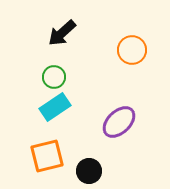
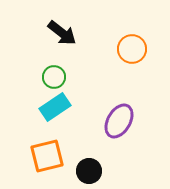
black arrow: rotated 100 degrees counterclockwise
orange circle: moved 1 px up
purple ellipse: moved 1 px up; rotated 16 degrees counterclockwise
